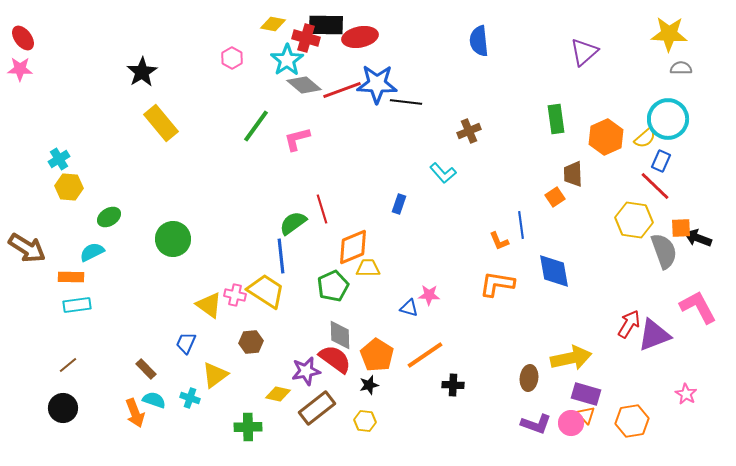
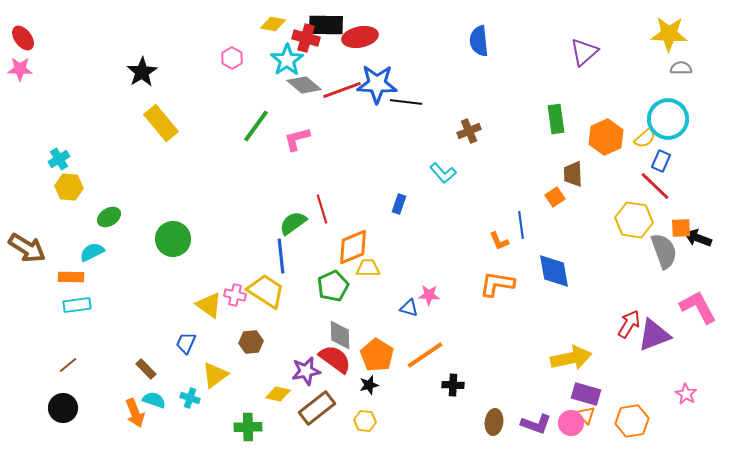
brown ellipse at (529, 378): moved 35 px left, 44 px down
